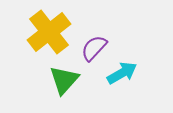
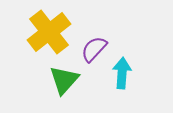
purple semicircle: moved 1 px down
cyan arrow: rotated 56 degrees counterclockwise
